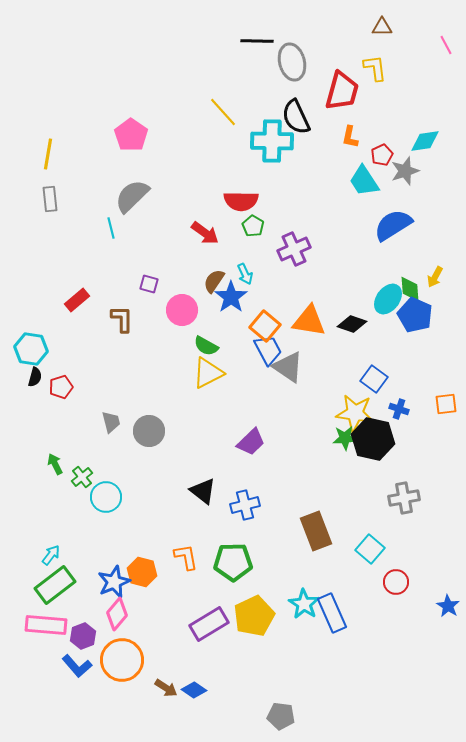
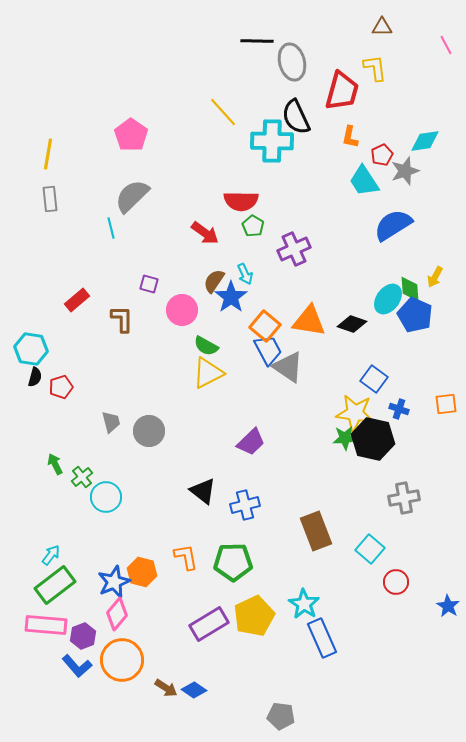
blue rectangle at (332, 613): moved 10 px left, 25 px down
